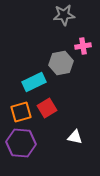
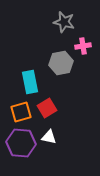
gray star: moved 7 px down; rotated 20 degrees clockwise
cyan rectangle: moved 4 px left; rotated 75 degrees counterclockwise
white triangle: moved 26 px left
